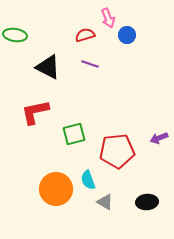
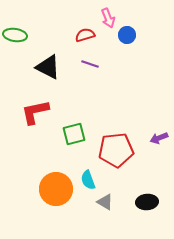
red pentagon: moved 1 px left, 1 px up
